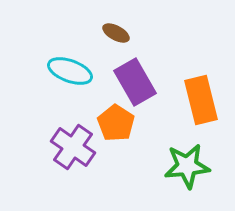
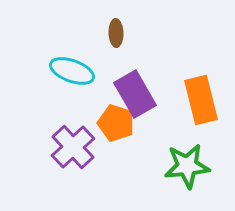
brown ellipse: rotated 60 degrees clockwise
cyan ellipse: moved 2 px right
purple rectangle: moved 12 px down
orange pentagon: rotated 15 degrees counterclockwise
purple cross: rotated 12 degrees clockwise
